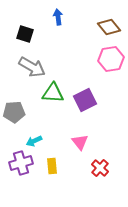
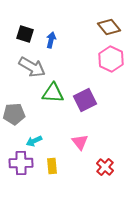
blue arrow: moved 7 px left, 23 px down; rotated 21 degrees clockwise
pink hexagon: rotated 25 degrees counterclockwise
gray pentagon: moved 2 px down
purple cross: rotated 15 degrees clockwise
red cross: moved 5 px right, 1 px up
